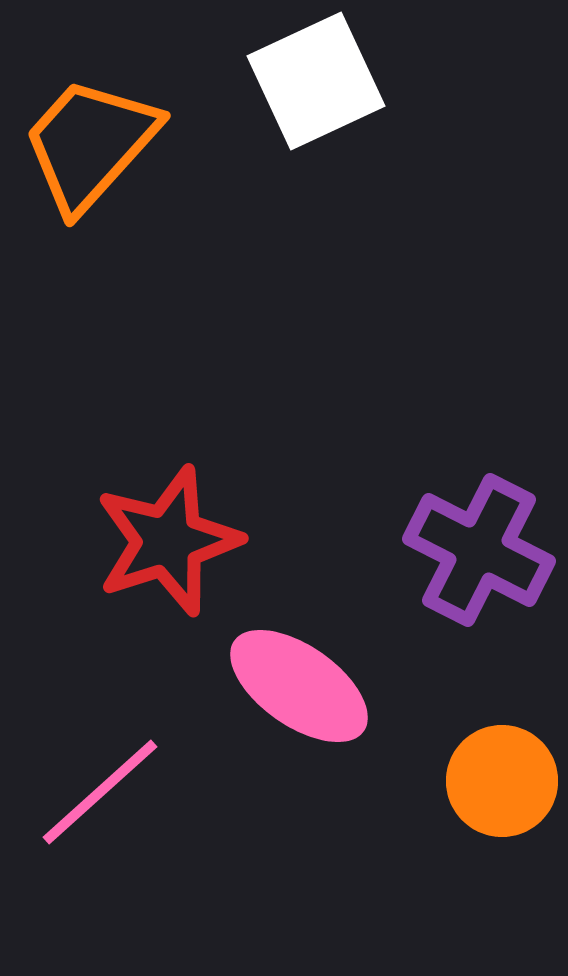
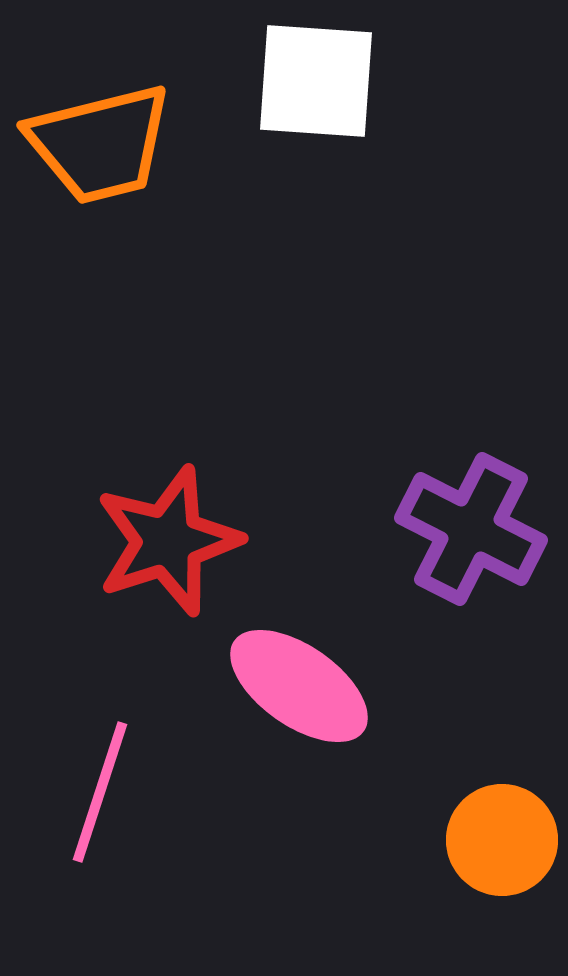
white square: rotated 29 degrees clockwise
orange trapezoid: moved 10 px right; rotated 146 degrees counterclockwise
purple cross: moved 8 px left, 21 px up
orange circle: moved 59 px down
pink line: rotated 30 degrees counterclockwise
